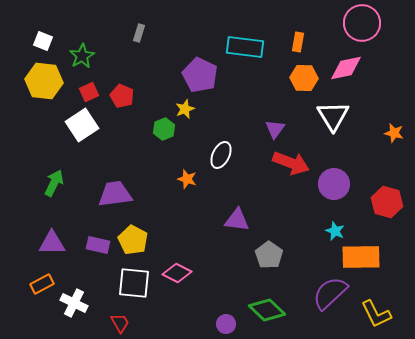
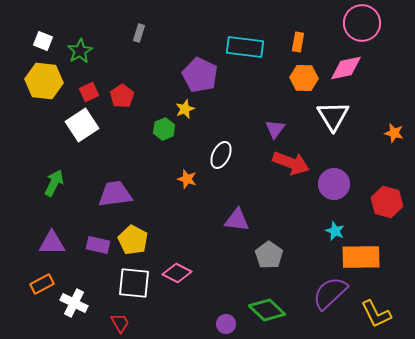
green star at (82, 56): moved 2 px left, 5 px up
red pentagon at (122, 96): rotated 15 degrees clockwise
